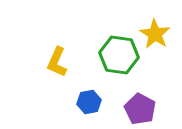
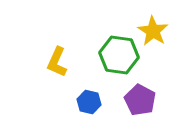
yellow star: moved 2 px left, 3 px up
blue hexagon: rotated 25 degrees clockwise
purple pentagon: moved 9 px up
